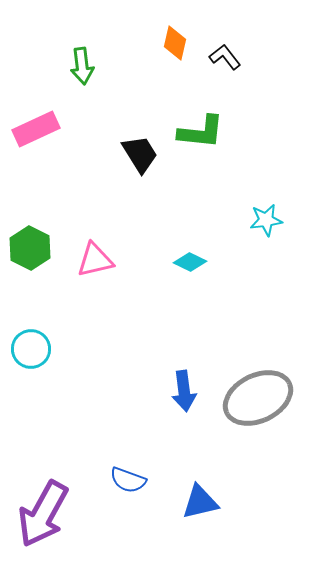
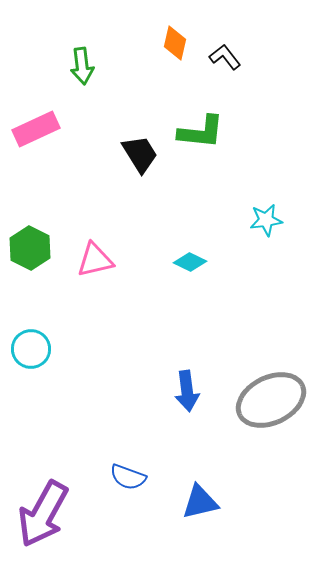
blue arrow: moved 3 px right
gray ellipse: moved 13 px right, 2 px down
blue semicircle: moved 3 px up
